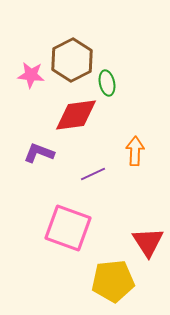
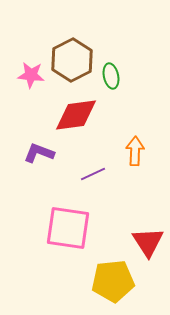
green ellipse: moved 4 px right, 7 px up
pink square: rotated 12 degrees counterclockwise
